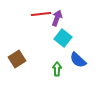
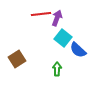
blue semicircle: moved 10 px up
